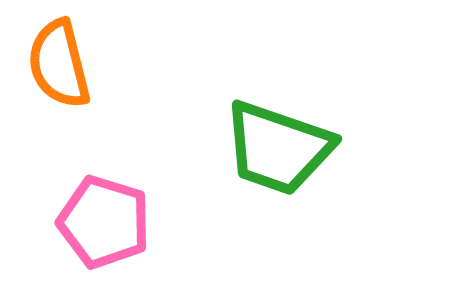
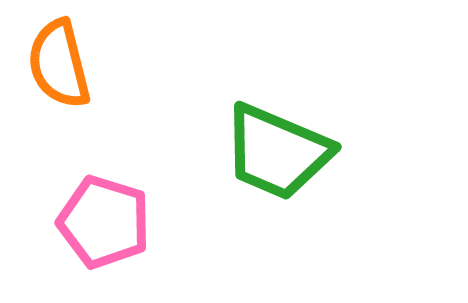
green trapezoid: moved 1 px left, 4 px down; rotated 4 degrees clockwise
